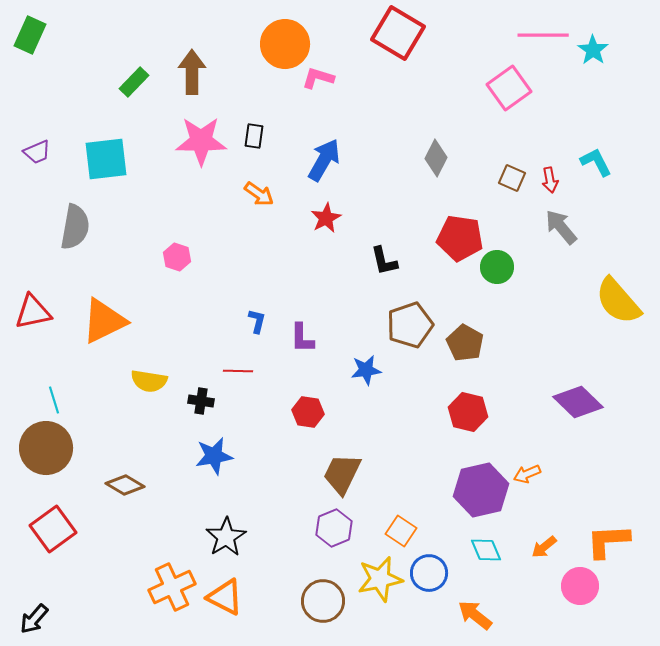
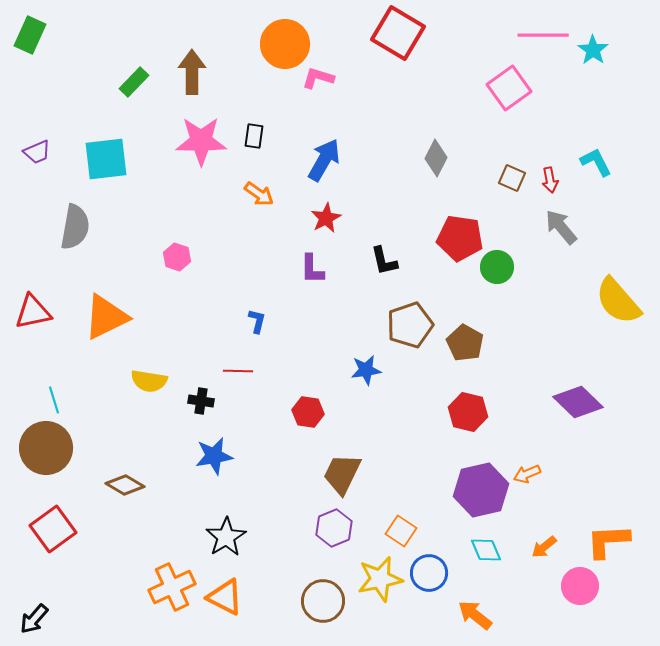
orange triangle at (104, 321): moved 2 px right, 4 px up
purple L-shape at (302, 338): moved 10 px right, 69 px up
